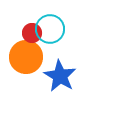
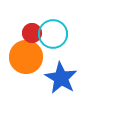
cyan circle: moved 3 px right, 5 px down
blue star: moved 1 px right, 2 px down
